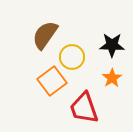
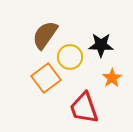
black star: moved 11 px left
yellow circle: moved 2 px left
orange square: moved 6 px left, 3 px up
